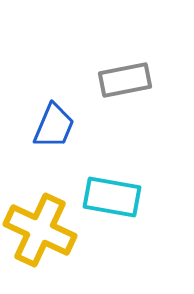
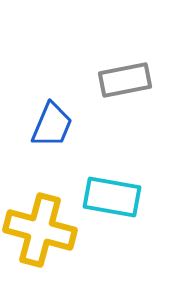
blue trapezoid: moved 2 px left, 1 px up
yellow cross: rotated 10 degrees counterclockwise
